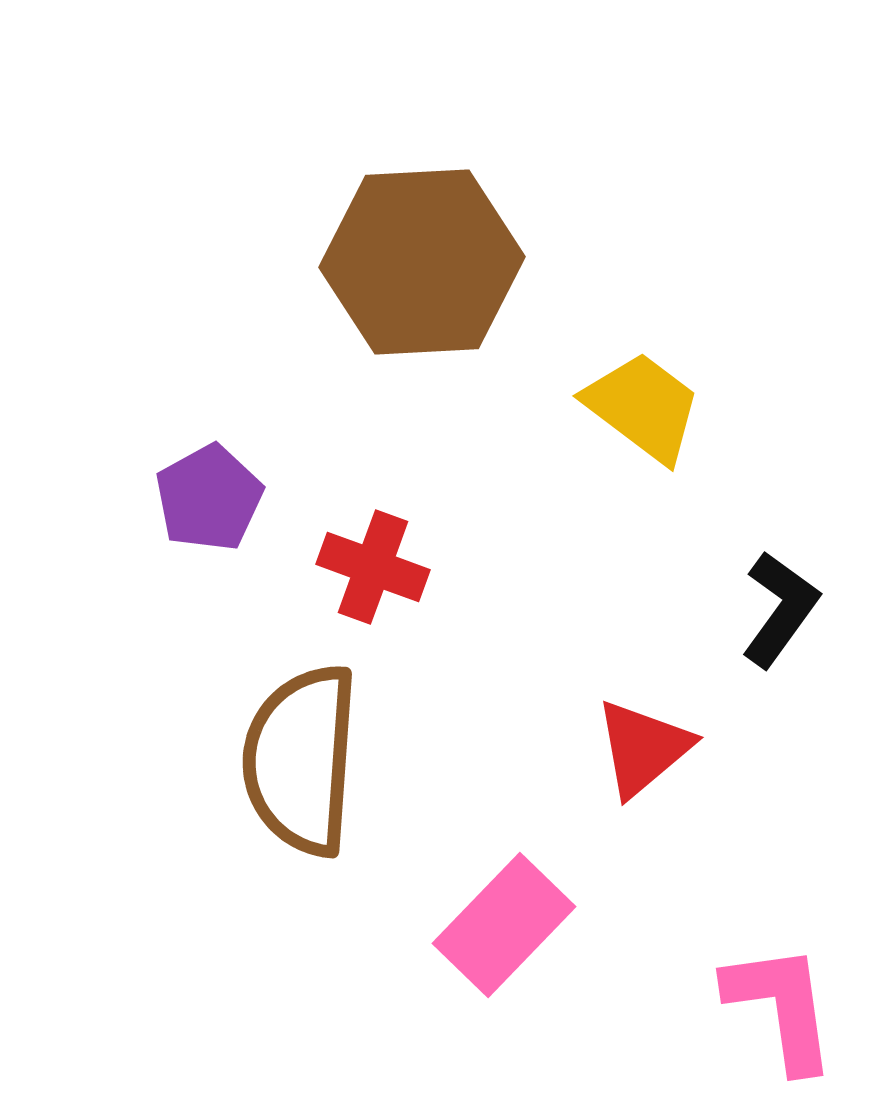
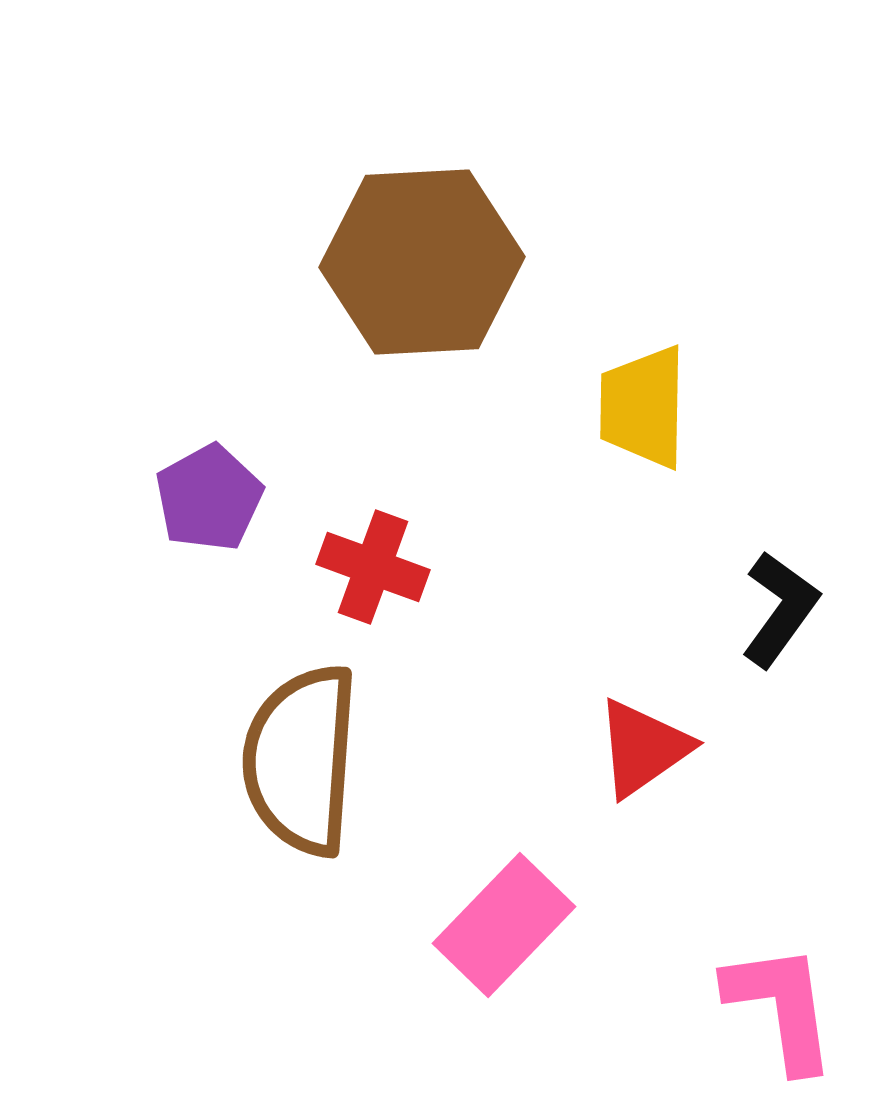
yellow trapezoid: rotated 126 degrees counterclockwise
red triangle: rotated 5 degrees clockwise
